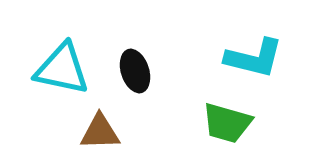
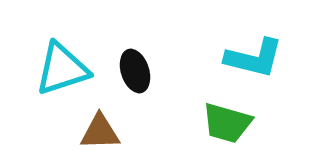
cyan triangle: rotated 30 degrees counterclockwise
